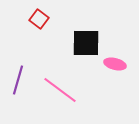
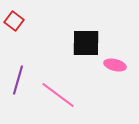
red square: moved 25 px left, 2 px down
pink ellipse: moved 1 px down
pink line: moved 2 px left, 5 px down
